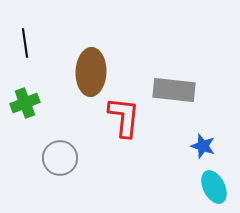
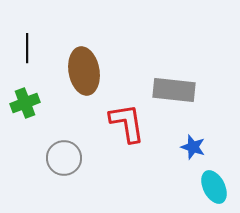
black line: moved 2 px right, 5 px down; rotated 8 degrees clockwise
brown ellipse: moved 7 px left, 1 px up; rotated 12 degrees counterclockwise
red L-shape: moved 3 px right, 6 px down; rotated 15 degrees counterclockwise
blue star: moved 10 px left, 1 px down
gray circle: moved 4 px right
